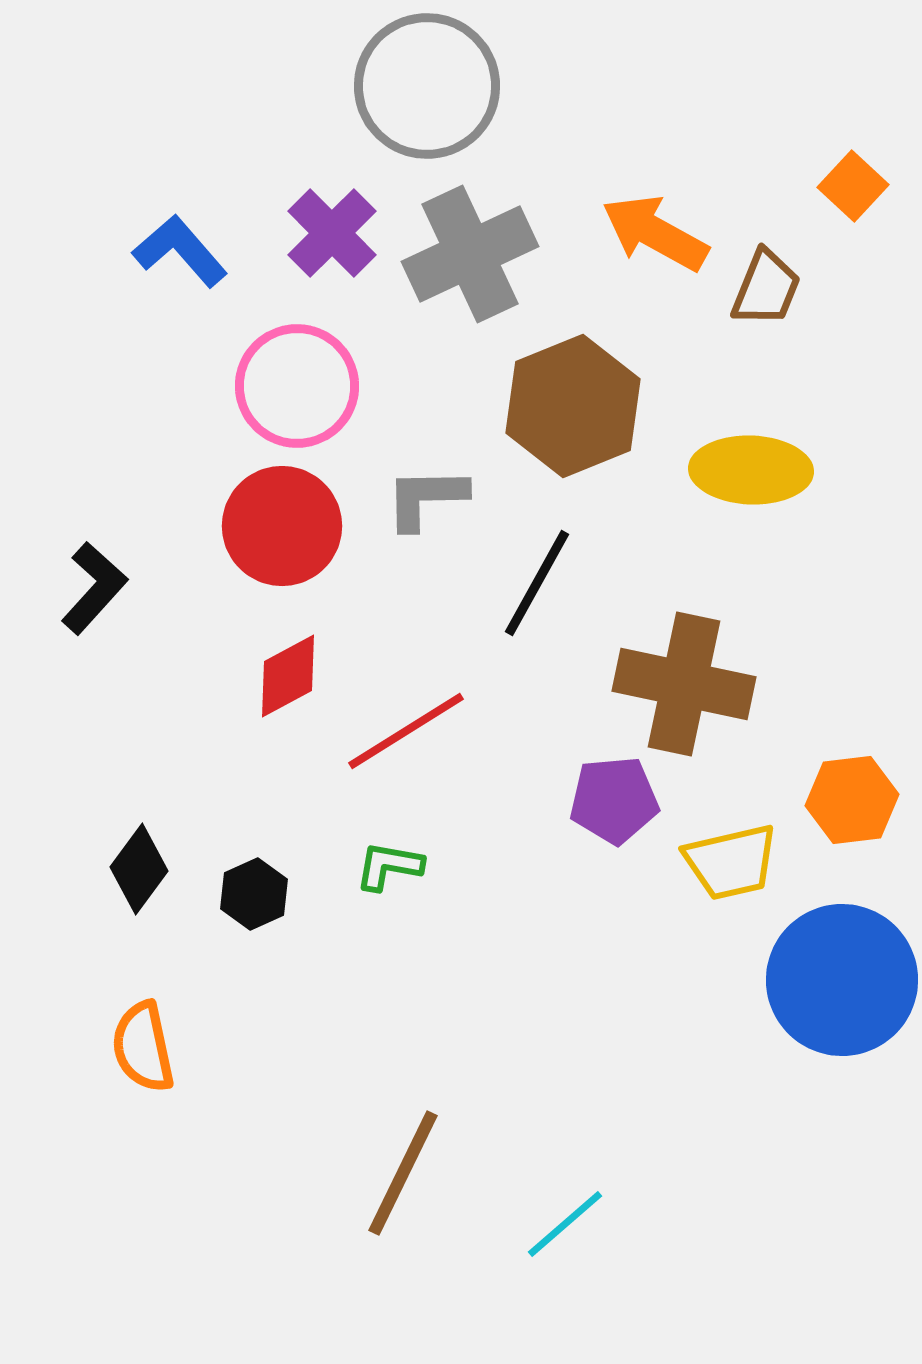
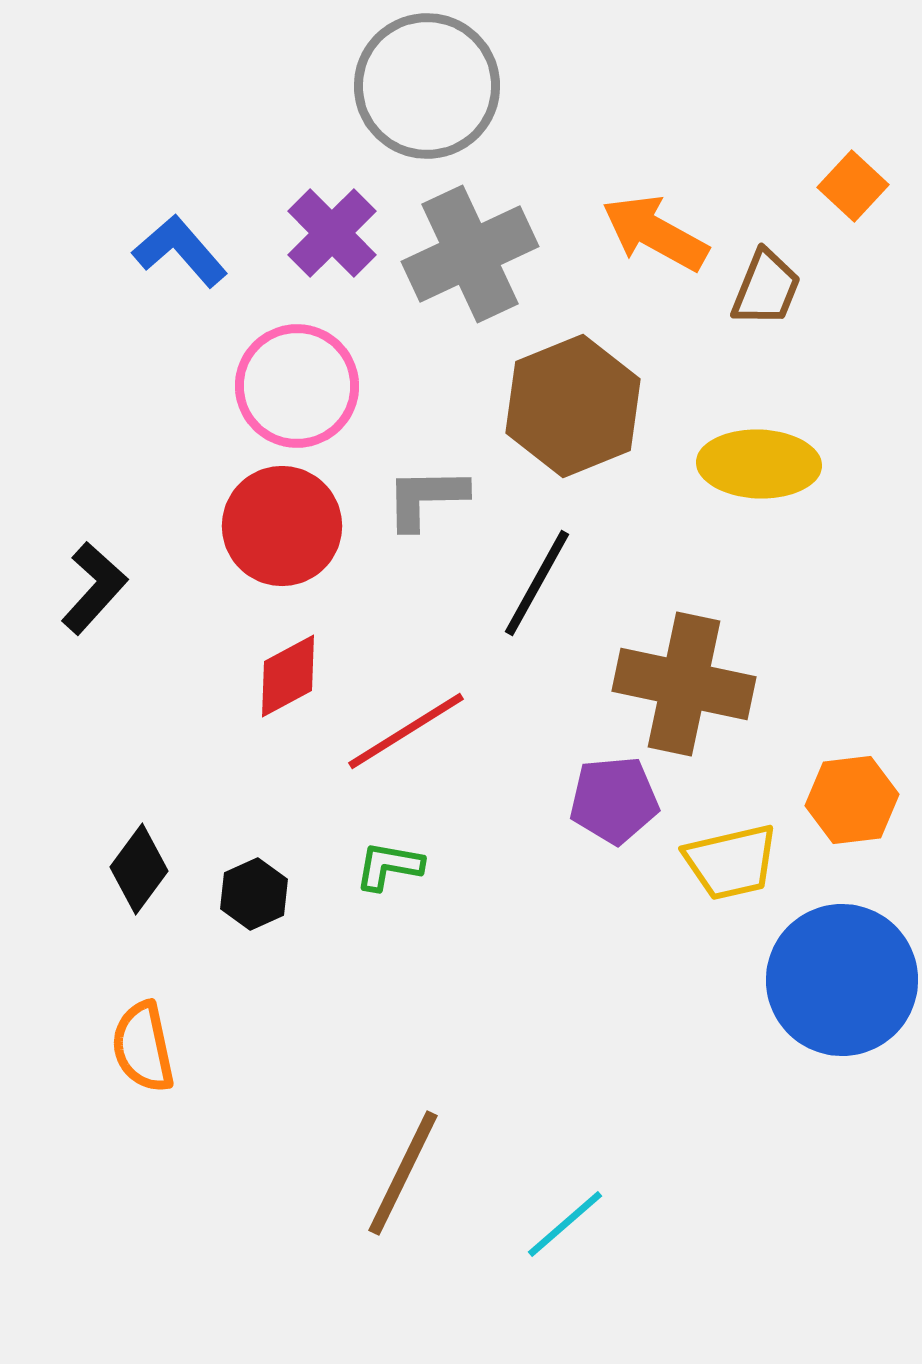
yellow ellipse: moved 8 px right, 6 px up
